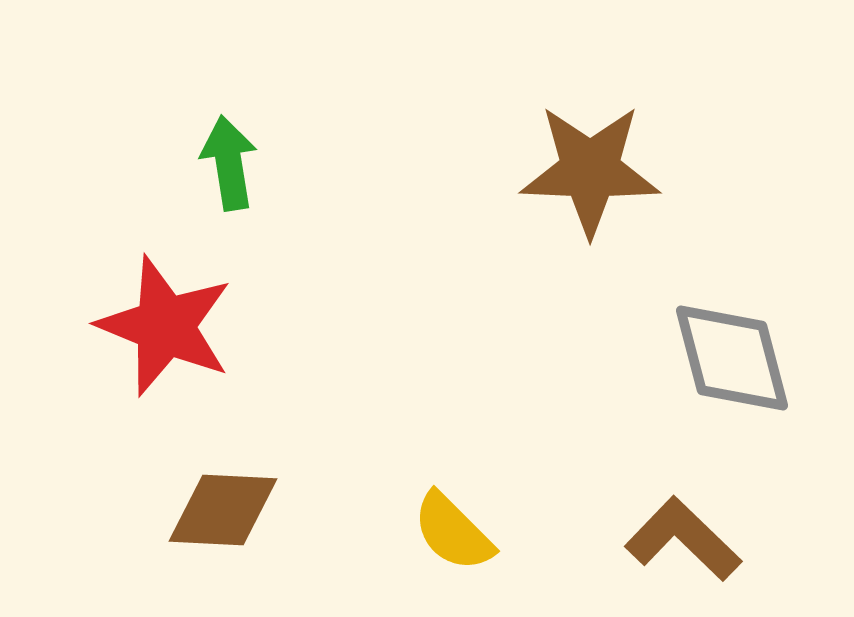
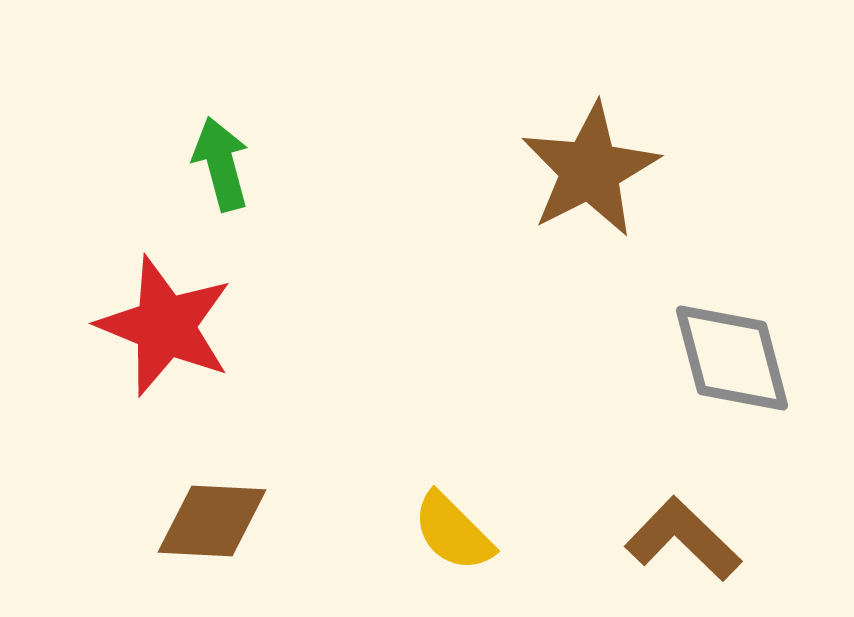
green arrow: moved 8 px left, 1 px down; rotated 6 degrees counterclockwise
brown star: rotated 29 degrees counterclockwise
brown diamond: moved 11 px left, 11 px down
